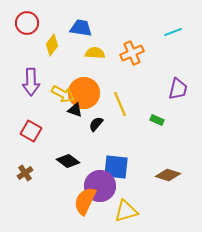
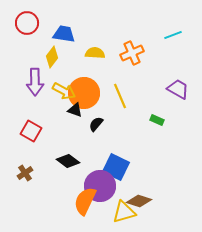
blue trapezoid: moved 17 px left, 6 px down
cyan line: moved 3 px down
yellow diamond: moved 12 px down
purple arrow: moved 4 px right
purple trapezoid: rotated 75 degrees counterclockwise
yellow arrow: moved 1 px right, 3 px up
yellow line: moved 8 px up
blue square: rotated 20 degrees clockwise
brown diamond: moved 29 px left, 26 px down
yellow triangle: moved 2 px left, 1 px down
